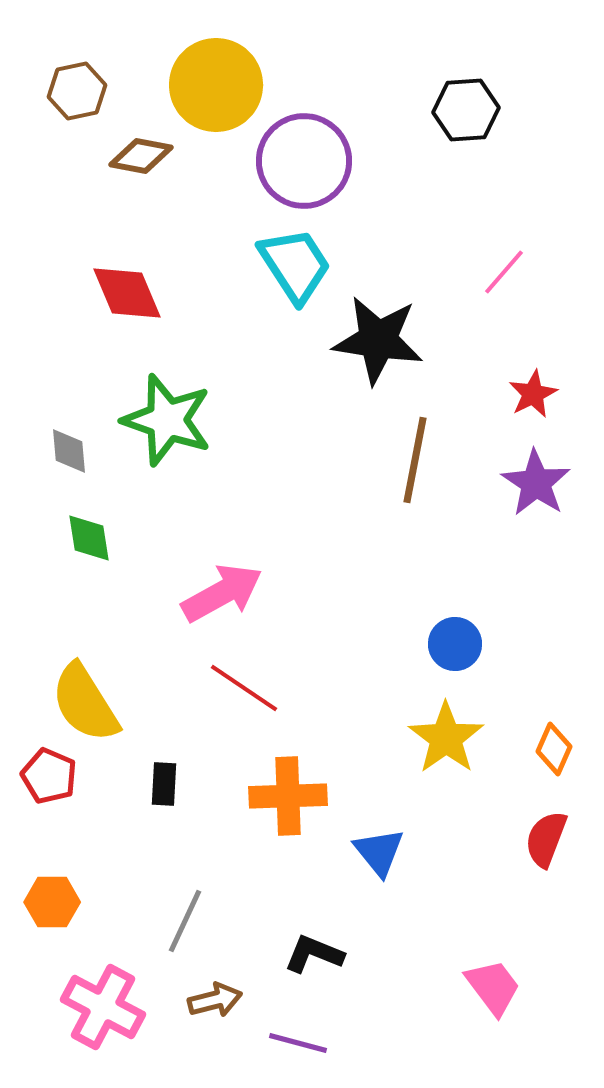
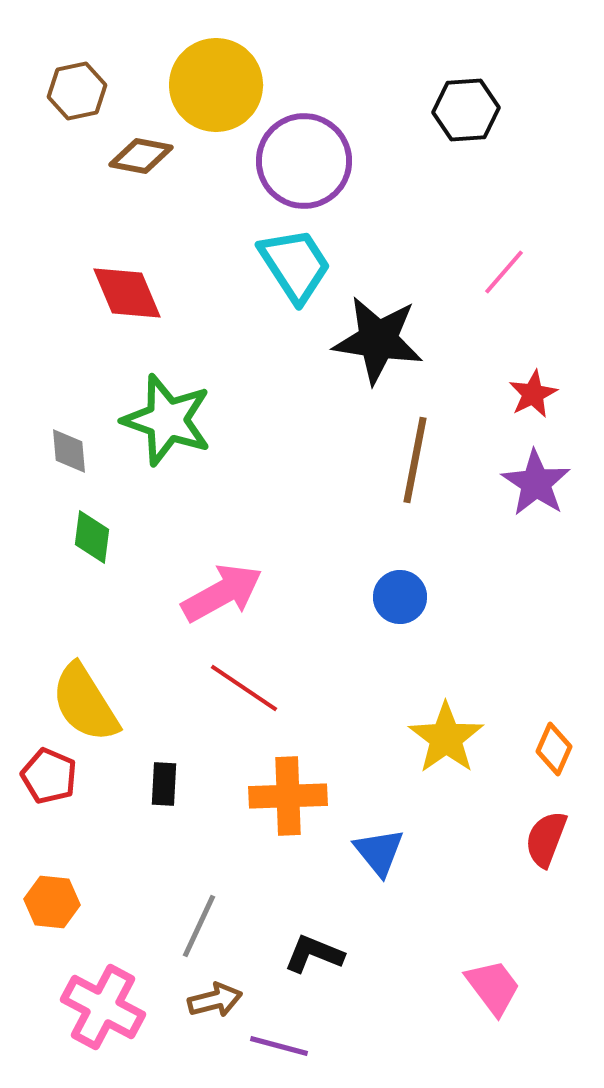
green diamond: moved 3 px right, 1 px up; rotated 16 degrees clockwise
blue circle: moved 55 px left, 47 px up
orange hexagon: rotated 6 degrees clockwise
gray line: moved 14 px right, 5 px down
purple line: moved 19 px left, 3 px down
